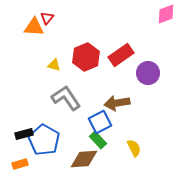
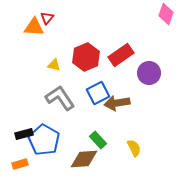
pink diamond: rotated 50 degrees counterclockwise
purple circle: moved 1 px right
gray L-shape: moved 6 px left
blue square: moved 2 px left, 29 px up
